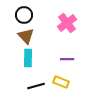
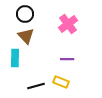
black circle: moved 1 px right, 1 px up
pink cross: moved 1 px right, 1 px down
cyan rectangle: moved 13 px left
